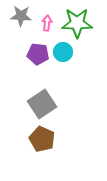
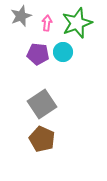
gray star: rotated 25 degrees counterclockwise
green star: rotated 20 degrees counterclockwise
